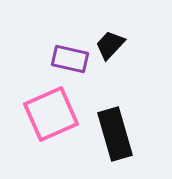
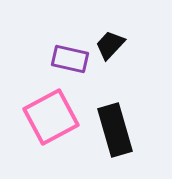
pink square: moved 3 px down; rotated 4 degrees counterclockwise
black rectangle: moved 4 px up
